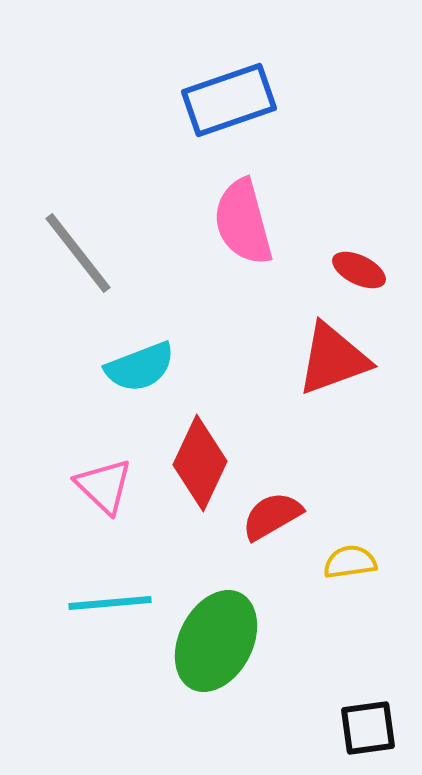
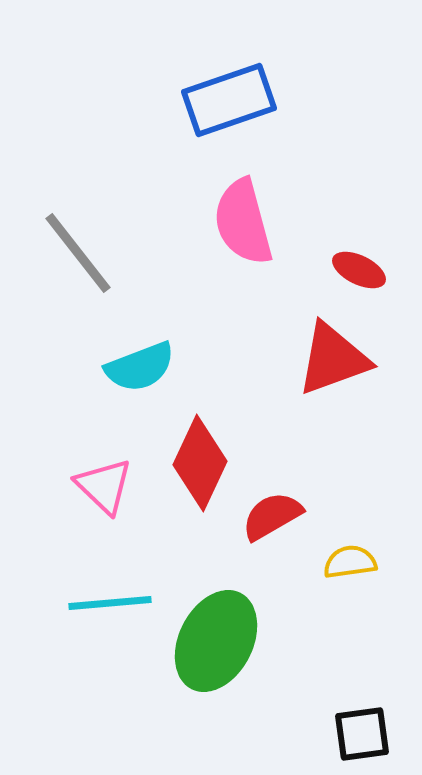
black square: moved 6 px left, 6 px down
